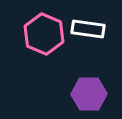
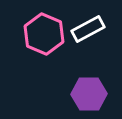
white rectangle: rotated 36 degrees counterclockwise
